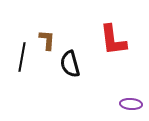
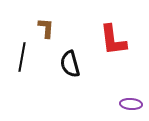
brown L-shape: moved 1 px left, 12 px up
